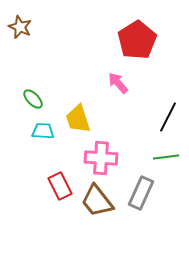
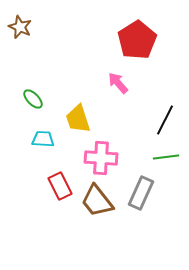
black line: moved 3 px left, 3 px down
cyan trapezoid: moved 8 px down
